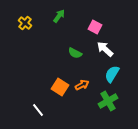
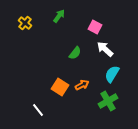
green semicircle: rotated 80 degrees counterclockwise
